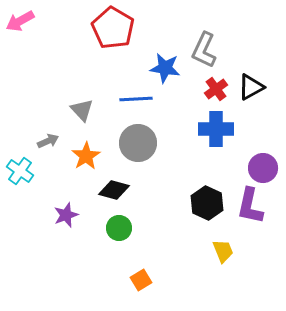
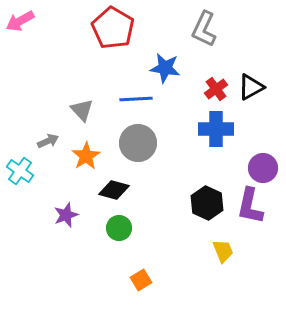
gray L-shape: moved 21 px up
